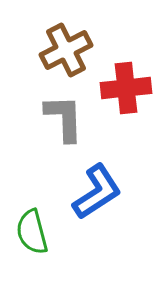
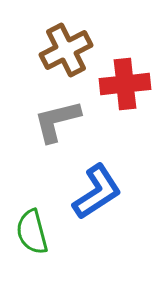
red cross: moved 1 px left, 4 px up
gray L-shape: moved 7 px left, 3 px down; rotated 102 degrees counterclockwise
